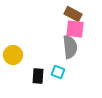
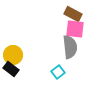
cyan square: rotated 32 degrees clockwise
black rectangle: moved 27 px left, 7 px up; rotated 56 degrees counterclockwise
